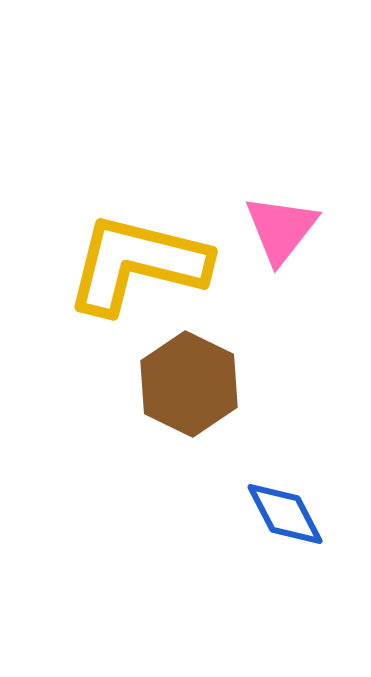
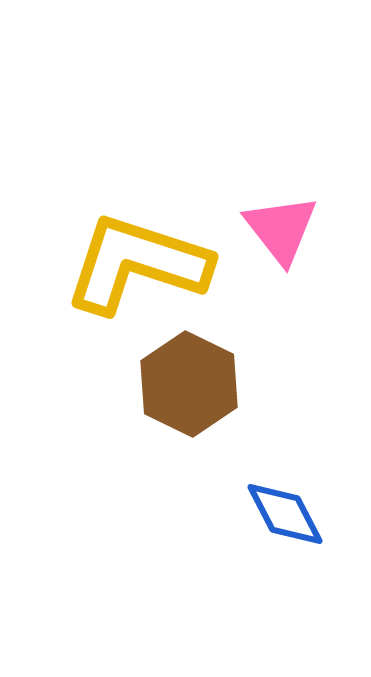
pink triangle: rotated 16 degrees counterclockwise
yellow L-shape: rotated 4 degrees clockwise
